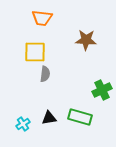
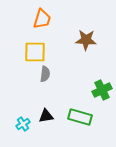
orange trapezoid: moved 1 px down; rotated 80 degrees counterclockwise
black triangle: moved 3 px left, 2 px up
